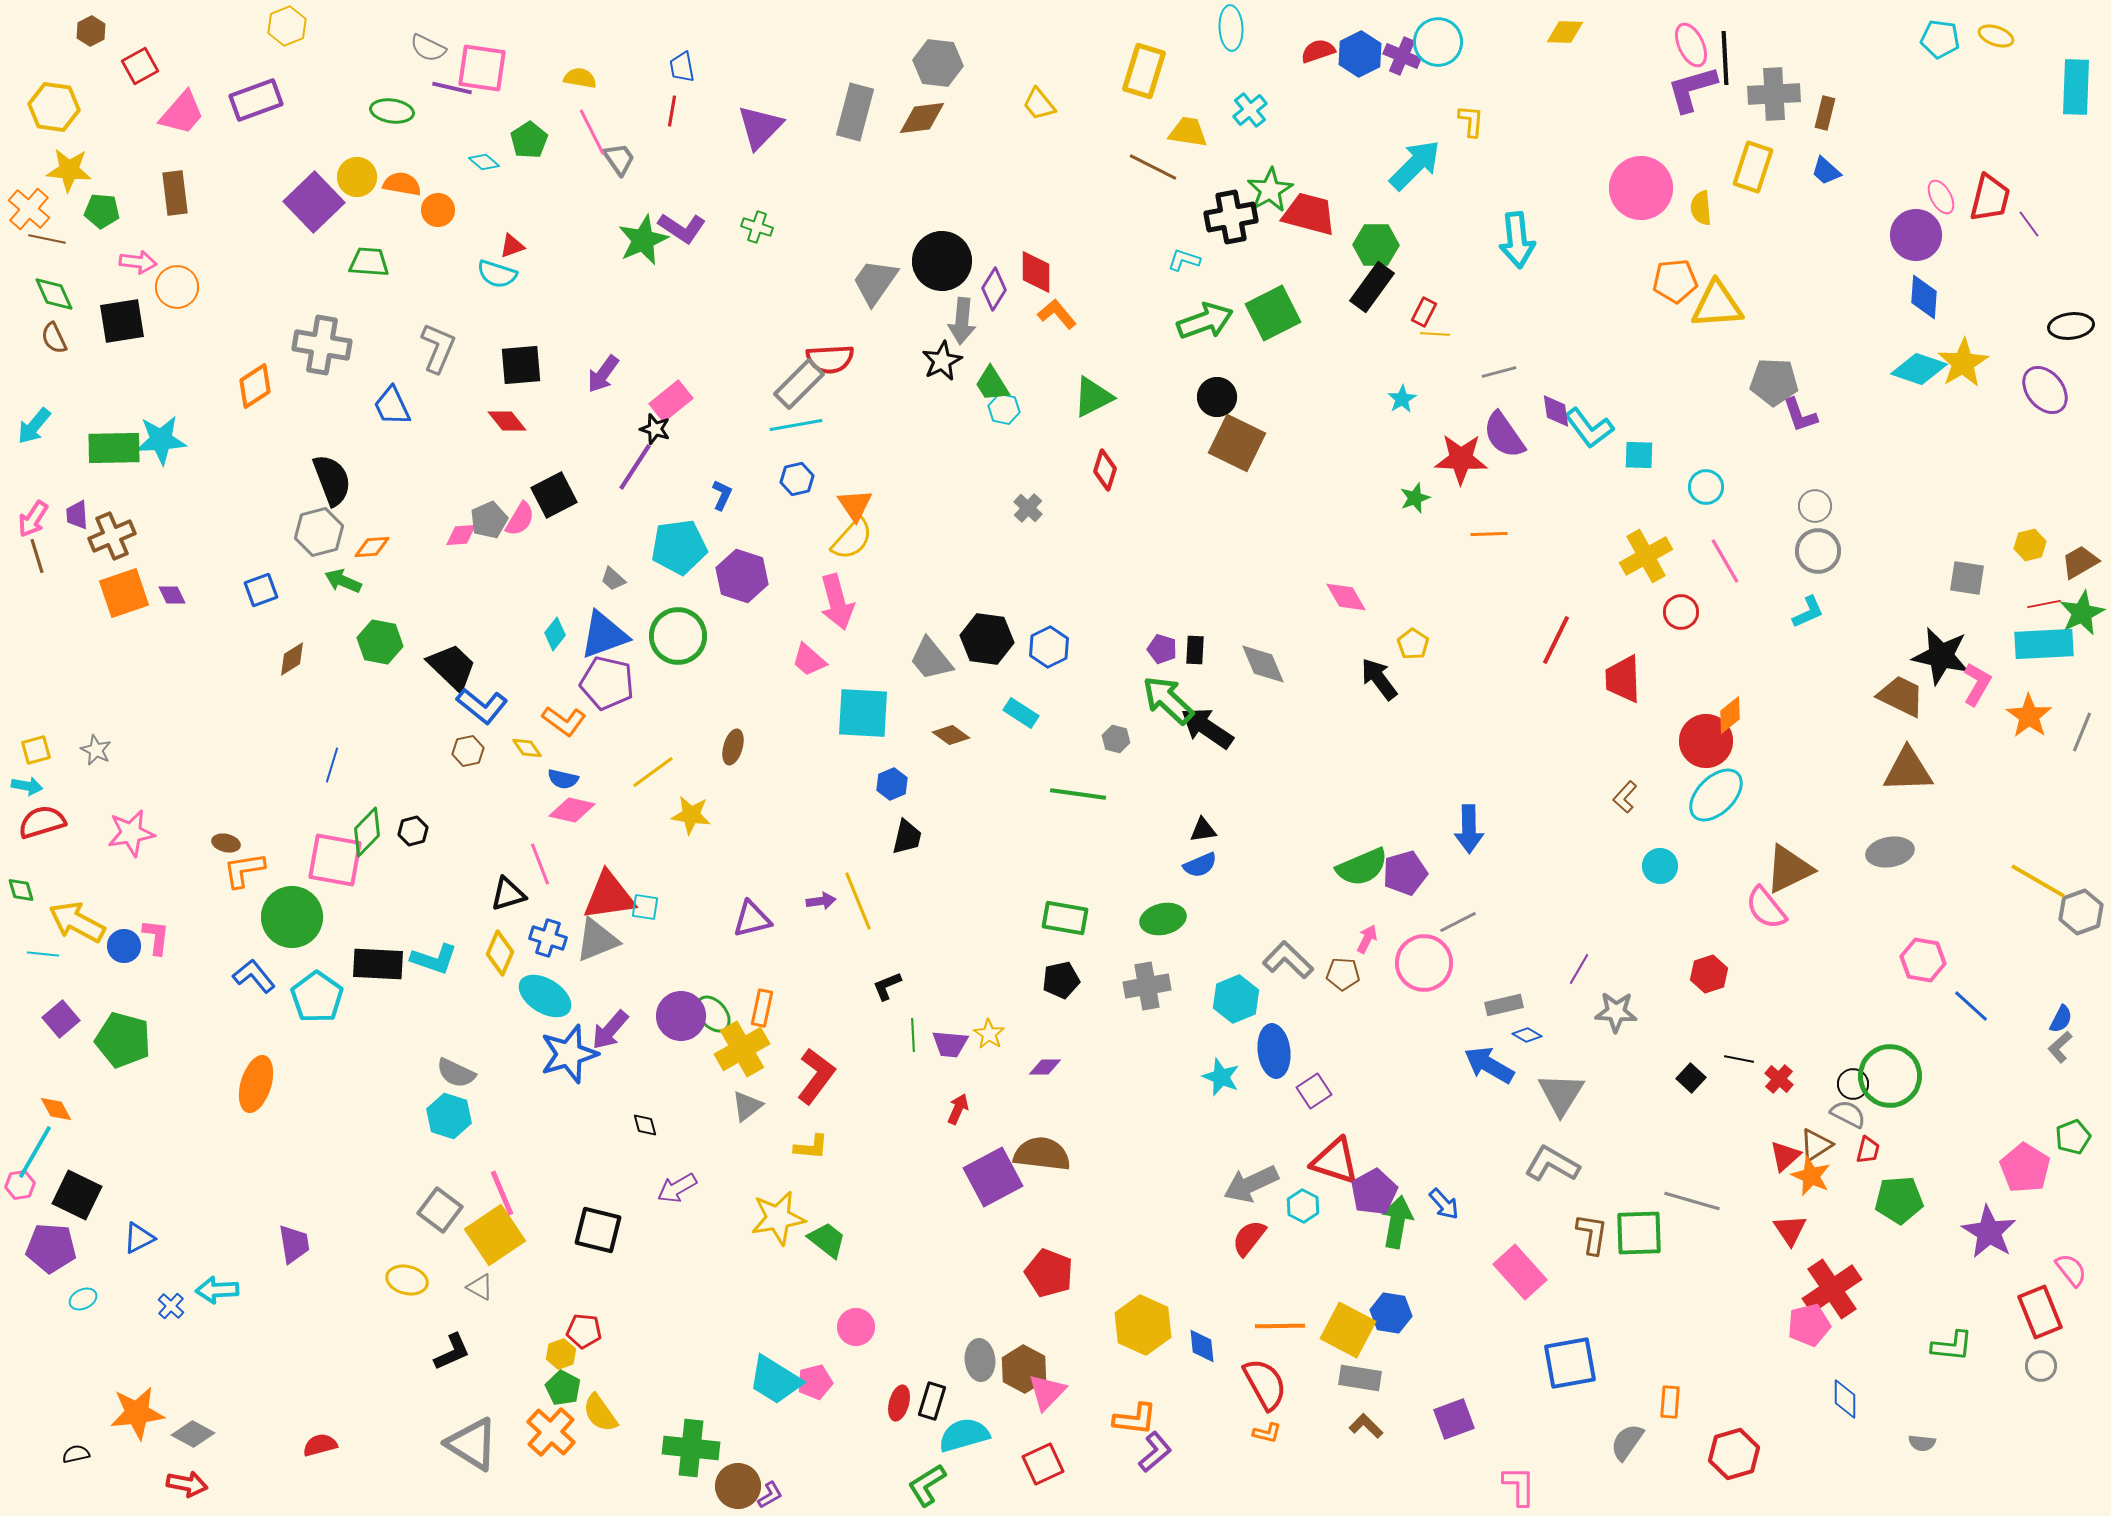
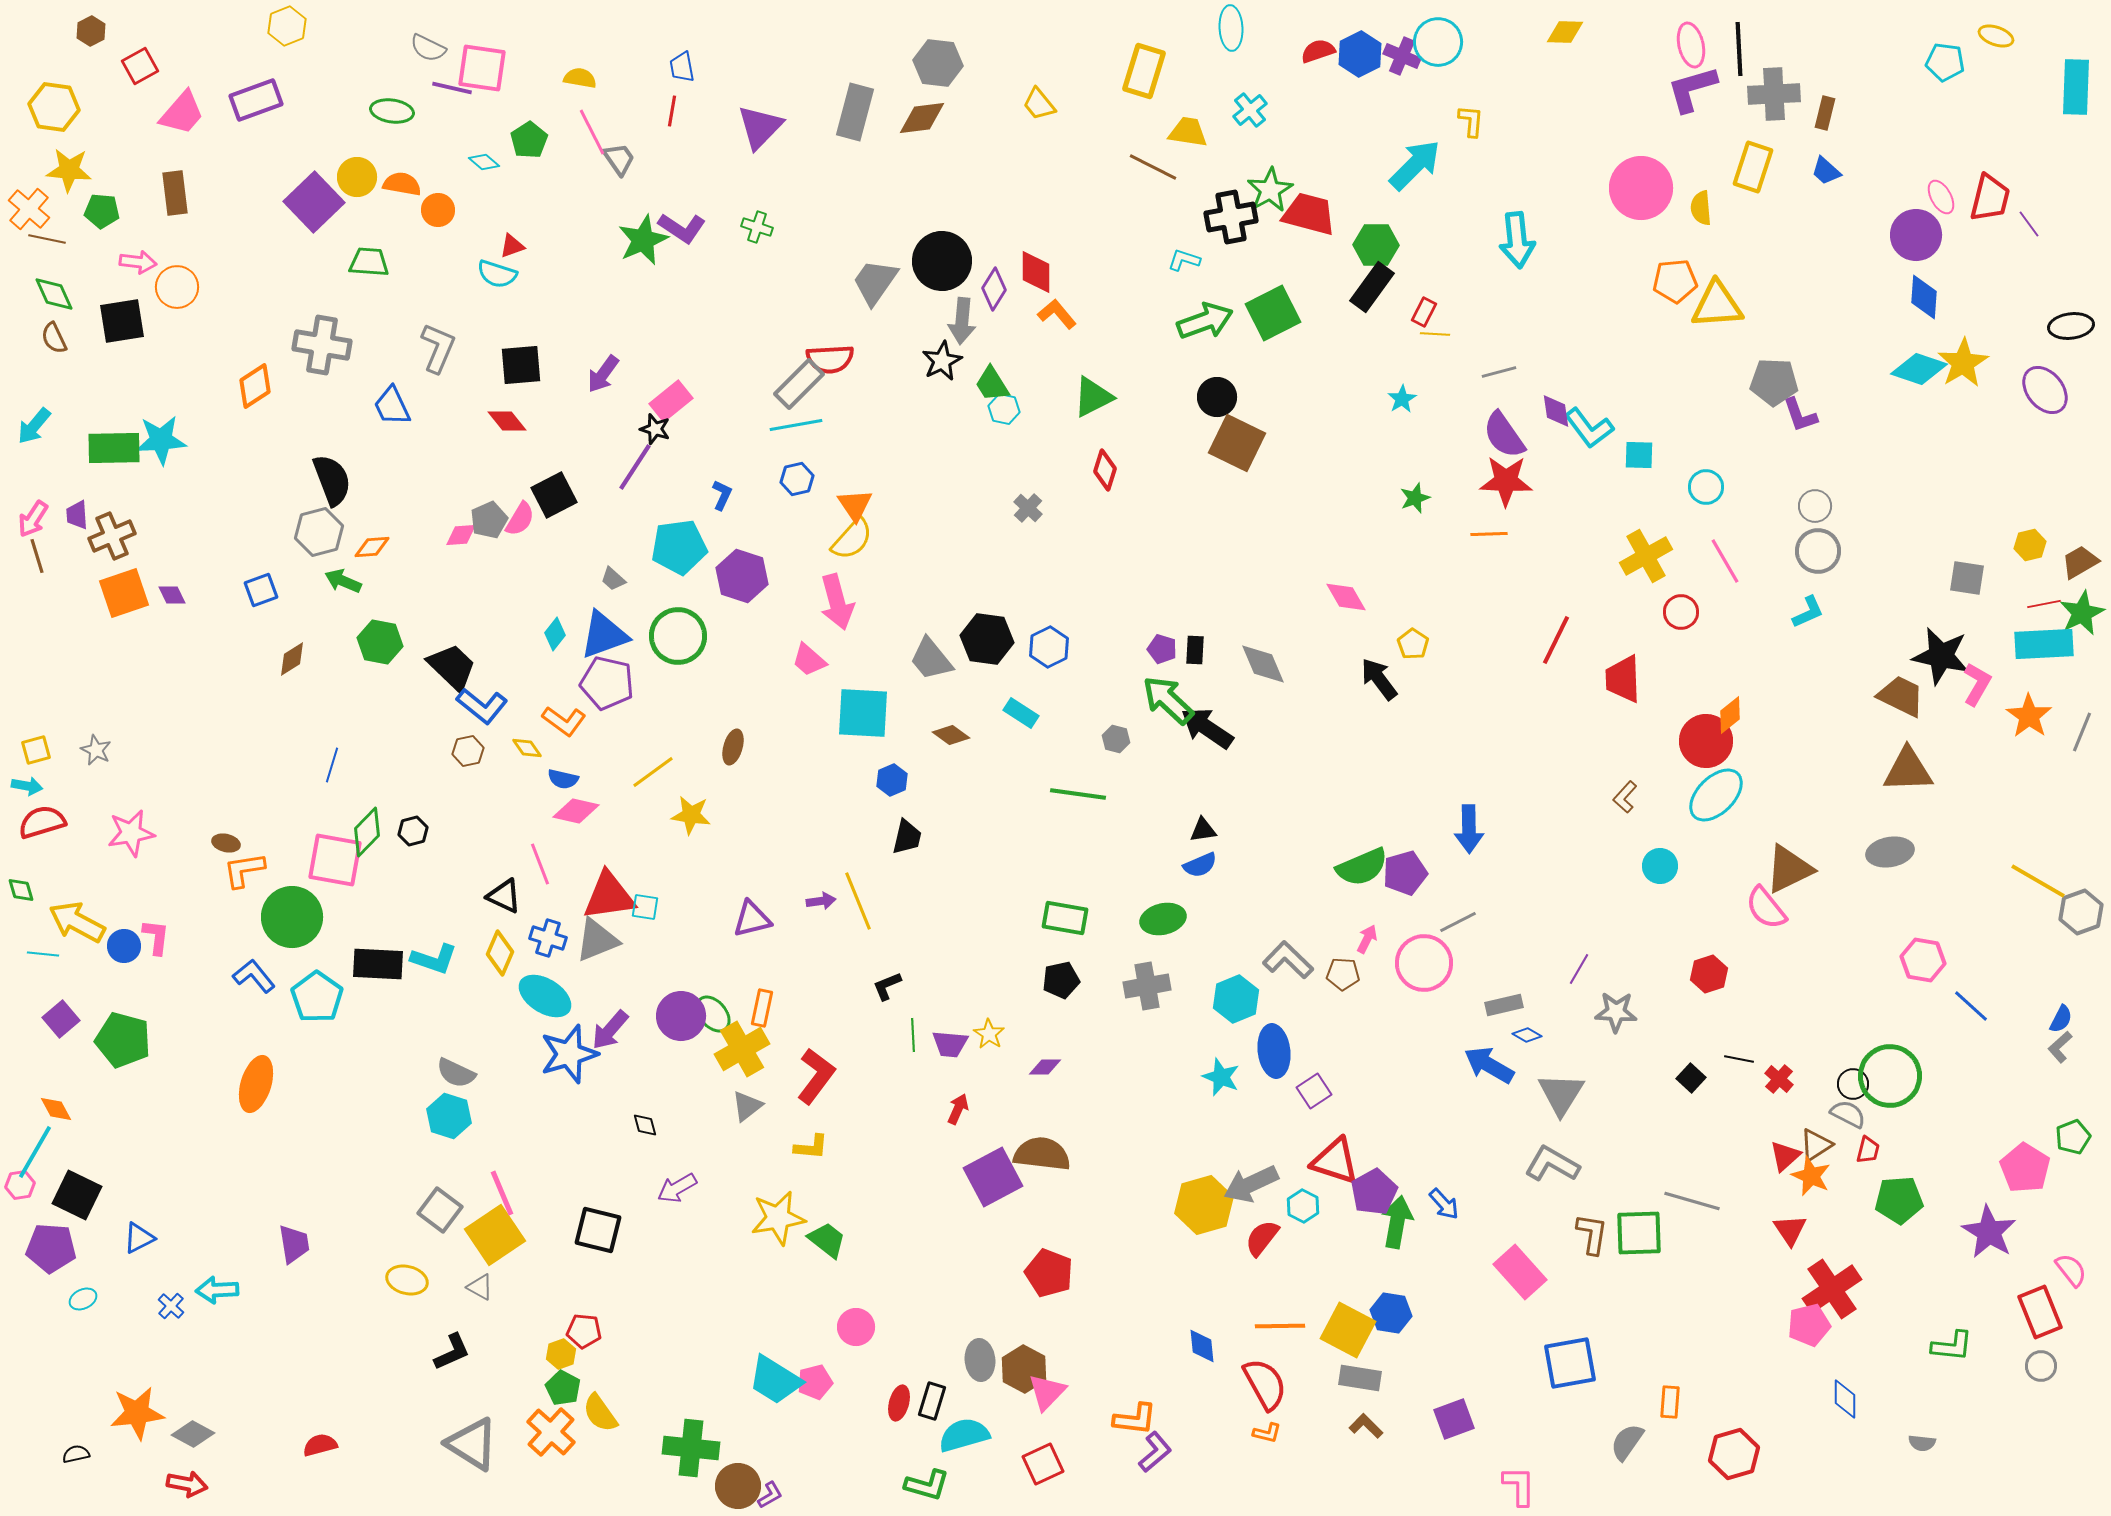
cyan pentagon at (1940, 39): moved 5 px right, 23 px down
pink ellipse at (1691, 45): rotated 12 degrees clockwise
black line at (1725, 58): moved 14 px right, 9 px up
red star at (1461, 459): moved 45 px right, 22 px down
blue hexagon at (892, 784): moved 4 px up
pink diamond at (572, 810): moved 4 px right, 1 px down
black triangle at (508, 894): moved 4 px left, 2 px down; rotated 42 degrees clockwise
red semicircle at (1249, 1238): moved 13 px right
yellow hexagon at (1143, 1325): moved 61 px right, 120 px up; rotated 20 degrees clockwise
green L-shape at (927, 1485): rotated 132 degrees counterclockwise
